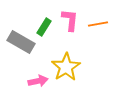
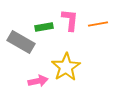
green rectangle: rotated 48 degrees clockwise
